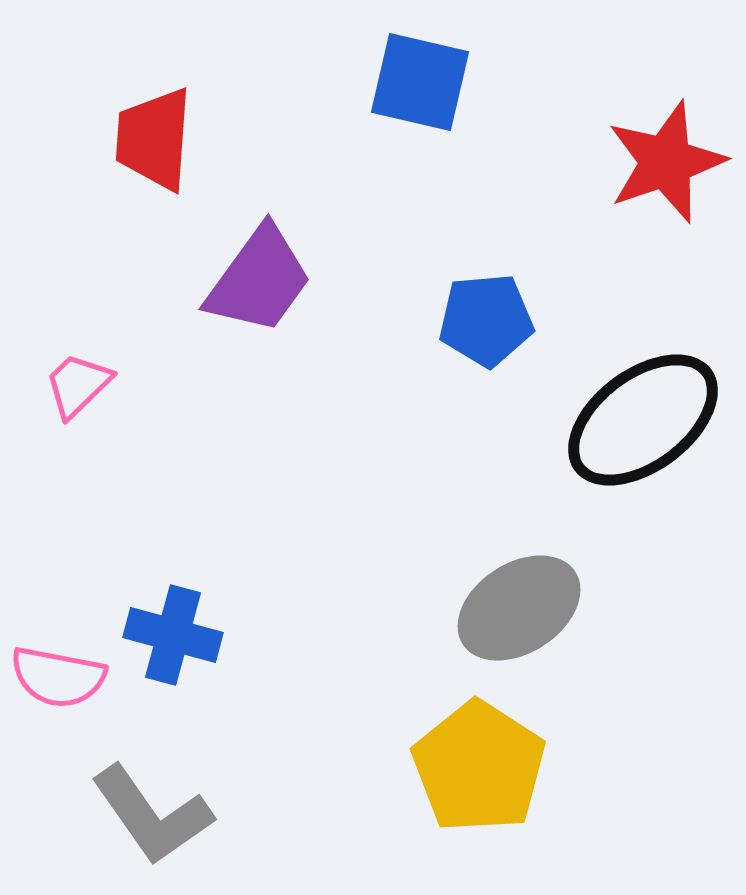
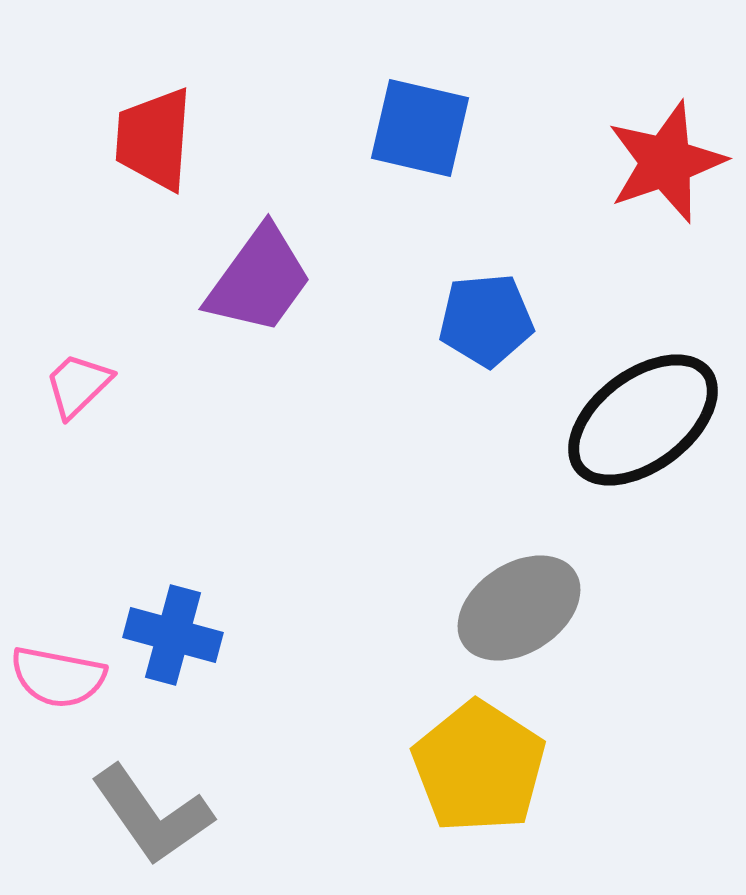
blue square: moved 46 px down
